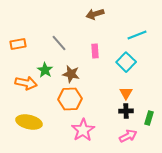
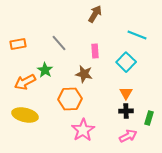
brown arrow: rotated 138 degrees clockwise
cyan line: rotated 42 degrees clockwise
brown star: moved 13 px right
orange arrow: moved 1 px left, 1 px up; rotated 140 degrees clockwise
yellow ellipse: moved 4 px left, 7 px up
